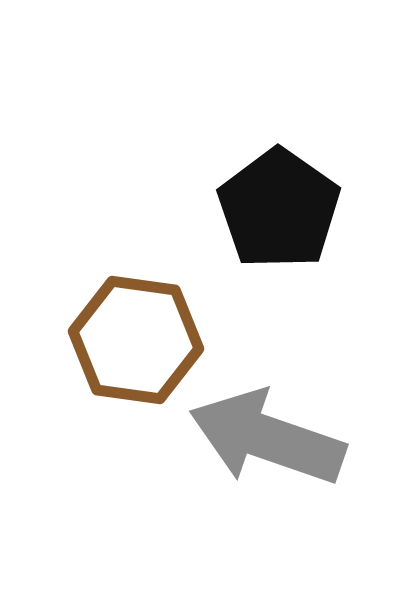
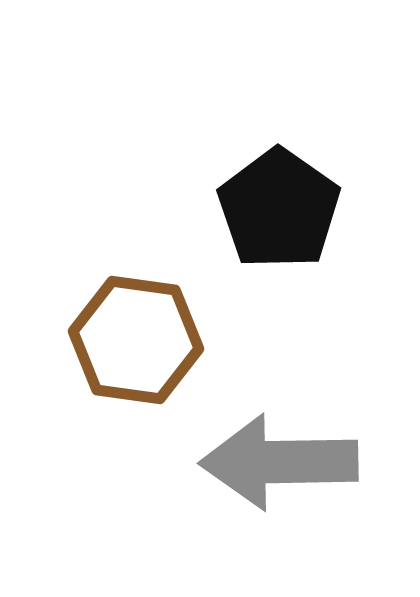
gray arrow: moved 12 px right, 24 px down; rotated 20 degrees counterclockwise
